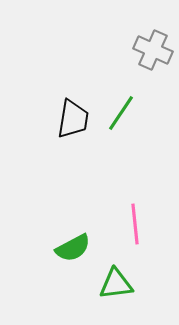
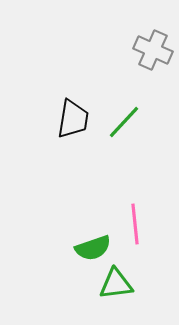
green line: moved 3 px right, 9 px down; rotated 9 degrees clockwise
green semicircle: moved 20 px right; rotated 9 degrees clockwise
